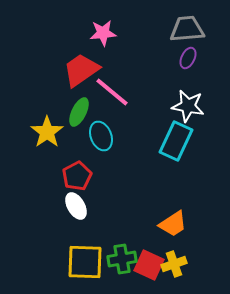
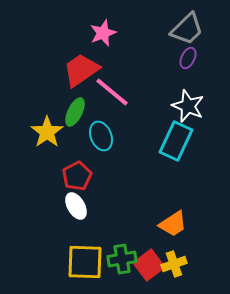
gray trapezoid: rotated 141 degrees clockwise
pink star: rotated 16 degrees counterclockwise
white star: rotated 12 degrees clockwise
green ellipse: moved 4 px left
red square: rotated 28 degrees clockwise
